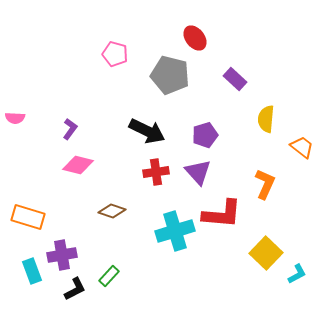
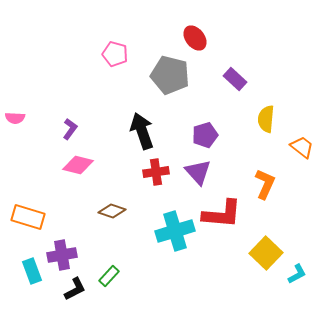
black arrow: moved 5 px left; rotated 135 degrees counterclockwise
